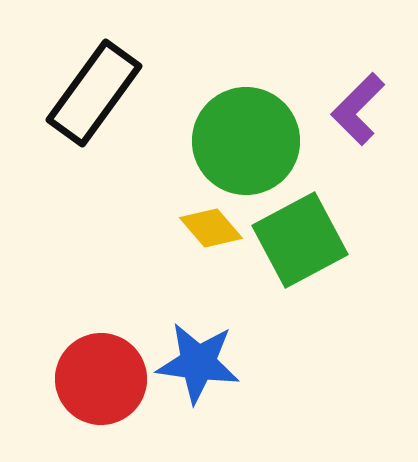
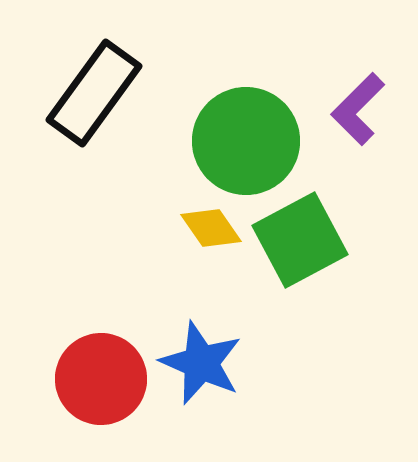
yellow diamond: rotated 6 degrees clockwise
blue star: moved 3 px right; rotated 16 degrees clockwise
